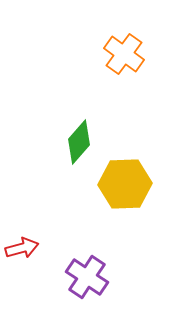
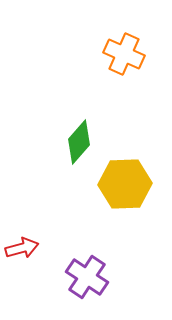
orange cross: rotated 12 degrees counterclockwise
